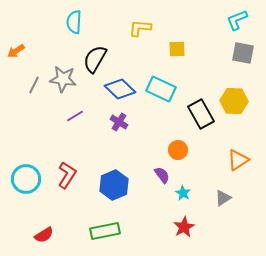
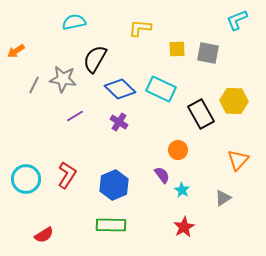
cyan semicircle: rotated 75 degrees clockwise
gray square: moved 35 px left
orange triangle: rotated 15 degrees counterclockwise
cyan star: moved 1 px left, 3 px up
green rectangle: moved 6 px right, 6 px up; rotated 12 degrees clockwise
